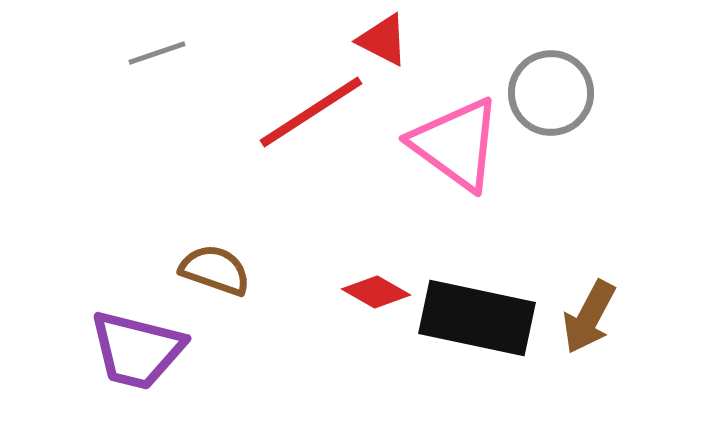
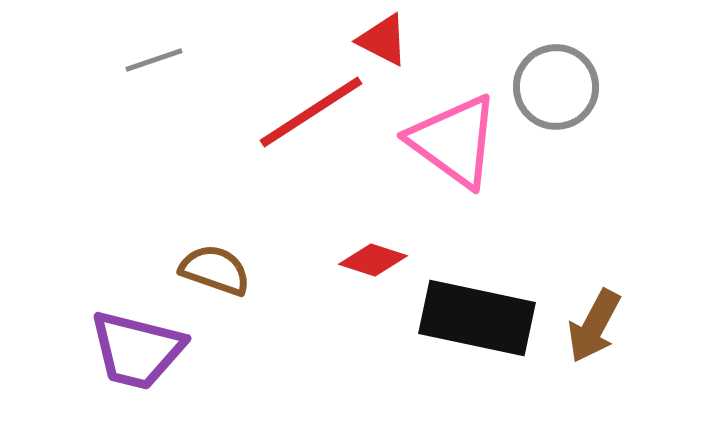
gray line: moved 3 px left, 7 px down
gray circle: moved 5 px right, 6 px up
pink triangle: moved 2 px left, 3 px up
red diamond: moved 3 px left, 32 px up; rotated 12 degrees counterclockwise
brown arrow: moved 5 px right, 9 px down
